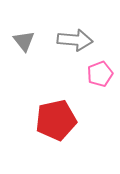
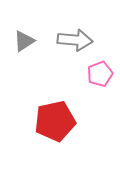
gray triangle: rotated 35 degrees clockwise
red pentagon: moved 1 px left, 1 px down
